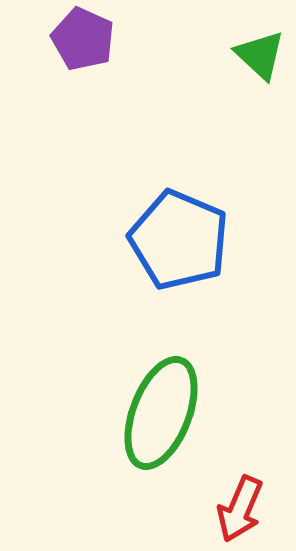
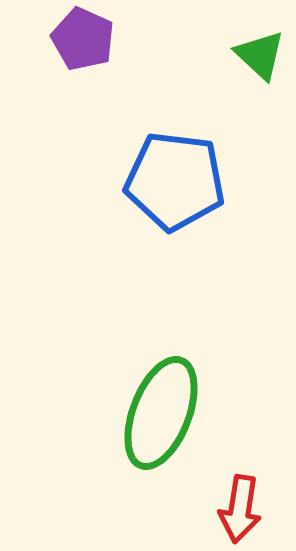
blue pentagon: moved 4 px left, 59 px up; rotated 16 degrees counterclockwise
red arrow: rotated 14 degrees counterclockwise
